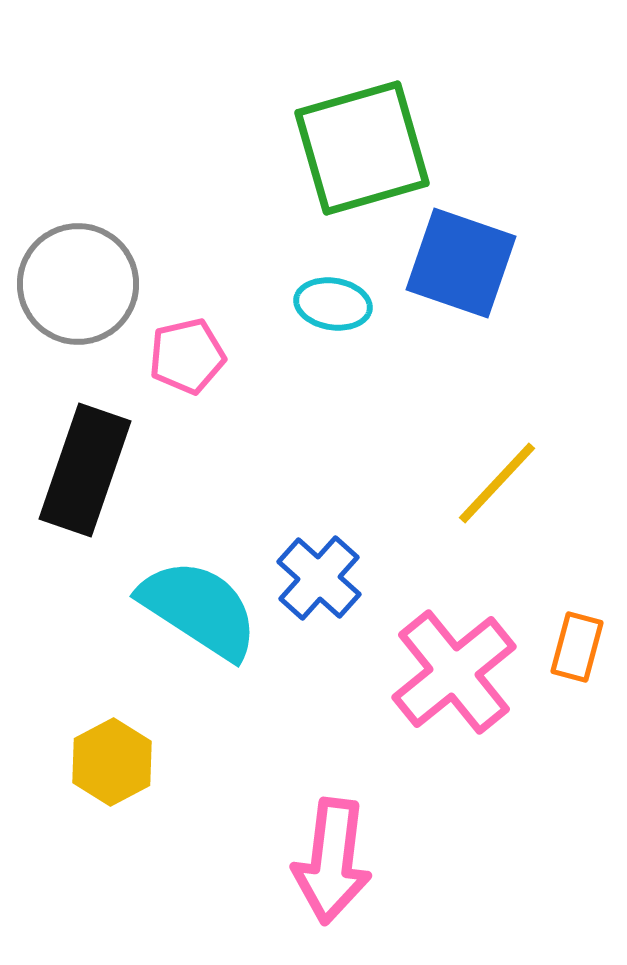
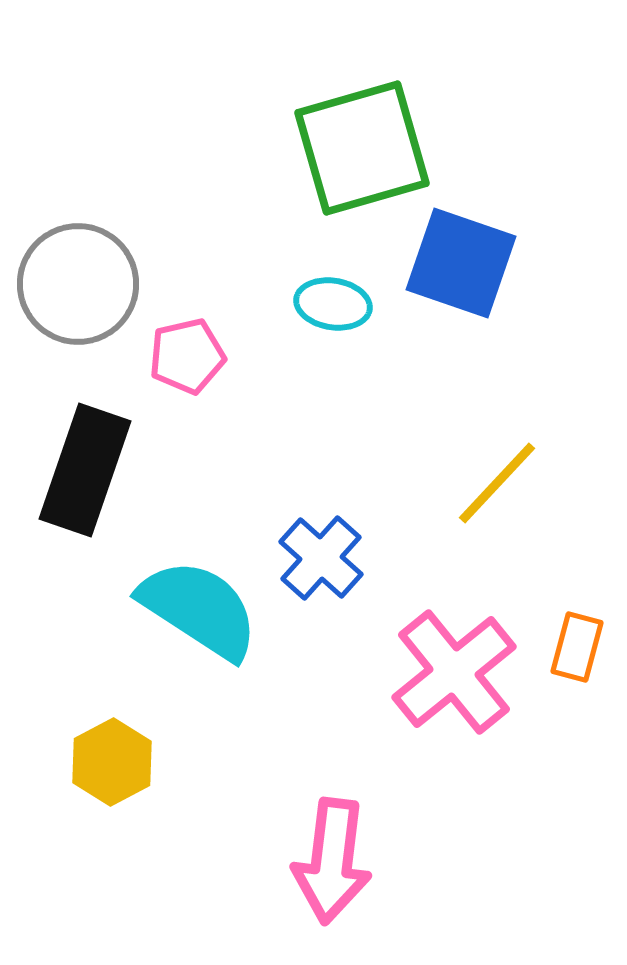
blue cross: moved 2 px right, 20 px up
